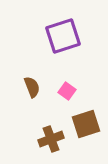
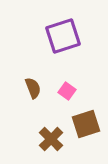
brown semicircle: moved 1 px right, 1 px down
brown cross: rotated 25 degrees counterclockwise
